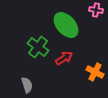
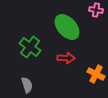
green ellipse: moved 1 px right, 2 px down
green cross: moved 8 px left
red arrow: moved 2 px right; rotated 36 degrees clockwise
orange cross: moved 1 px right, 2 px down
